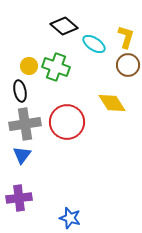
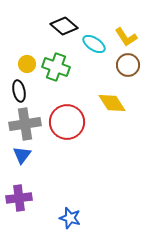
yellow L-shape: rotated 130 degrees clockwise
yellow circle: moved 2 px left, 2 px up
black ellipse: moved 1 px left
